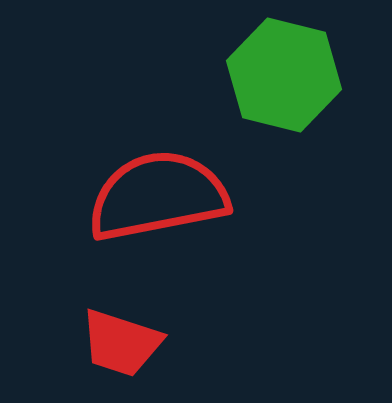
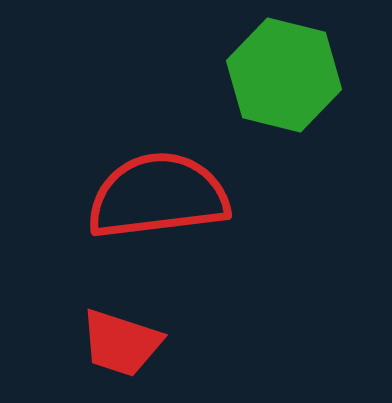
red semicircle: rotated 4 degrees clockwise
